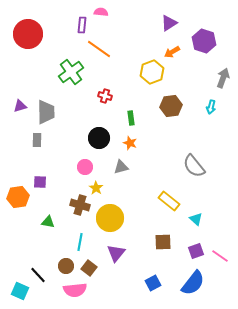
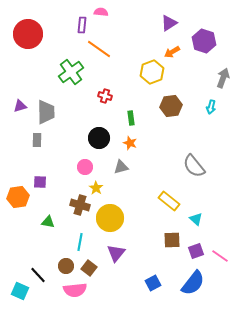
brown square at (163, 242): moved 9 px right, 2 px up
